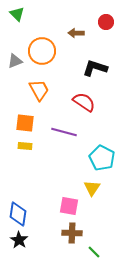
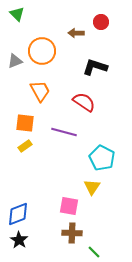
red circle: moved 5 px left
black L-shape: moved 1 px up
orange trapezoid: moved 1 px right, 1 px down
yellow rectangle: rotated 40 degrees counterclockwise
yellow triangle: moved 1 px up
blue diamond: rotated 60 degrees clockwise
